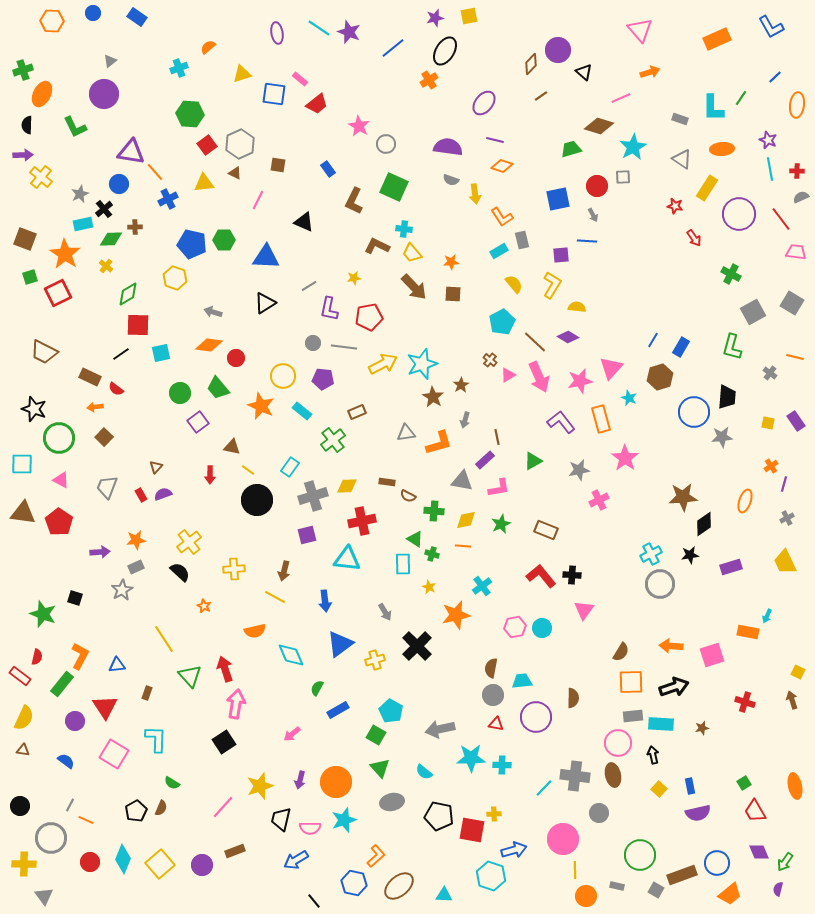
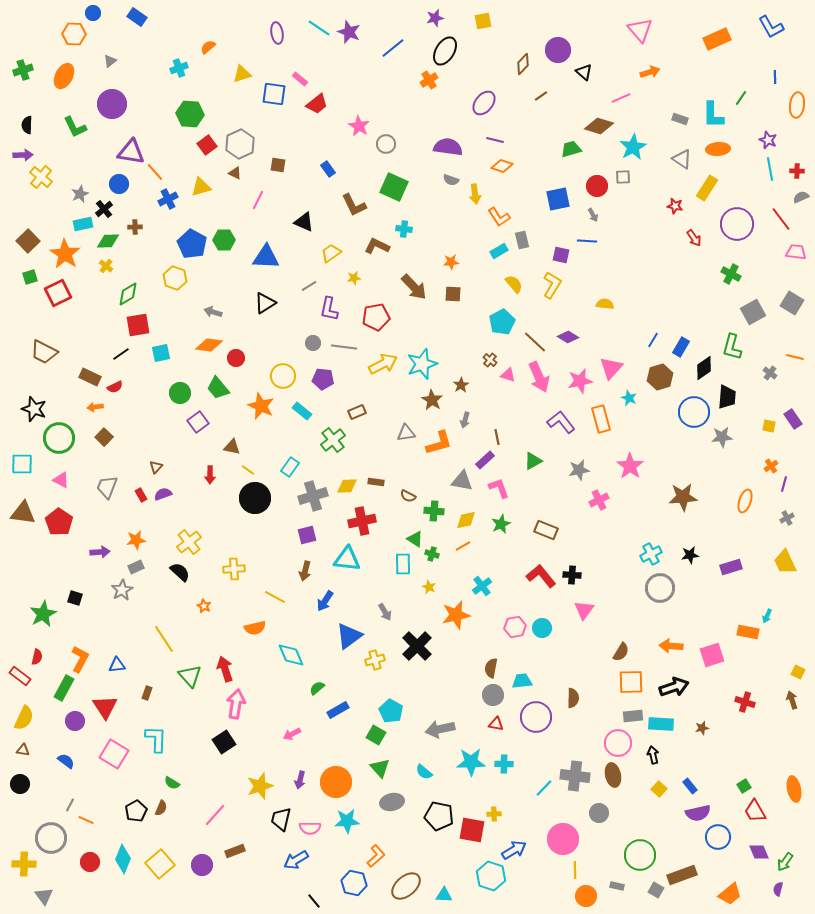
yellow square at (469, 16): moved 14 px right, 5 px down
orange hexagon at (52, 21): moved 22 px right, 13 px down
brown diamond at (531, 64): moved 8 px left
blue line at (775, 77): rotated 48 degrees counterclockwise
orange ellipse at (42, 94): moved 22 px right, 18 px up
purple circle at (104, 94): moved 8 px right, 10 px down
cyan L-shape at (713, 108): moved 7 px down
orange ellipse at (722, 149): moved 4 px left
yellow triangle at (204, 183): moved 3 px left, 4 px down; rotated 10 degrees counterclockwise
brown L-shape at (354, 201): moved 4 px down; rotated 52 degrees counterclockwise
purple circle at (739, 214): moved 2 px left, 10 px down
orange L-shape at (502, 217): moved 3 px left
brown square at (25, 239): moved 3 px right, 2 px down; rotated 25 degrees clockwise
green diamond at (111, 239): moved 3 px left, 2 px down
blue pentagon at (192, 244): rotated 16 degrees clockwise
yellow trapezoid at (412, 253): moved 81 px left; rotated 95 degrees clockwise
purple square at (561, 255): rotated 18 degrees clockwise
yellow semicircle at (577, 307): moved 28 px right, 3 px up
red pentagon at (369, 317): moved 7 px right
red square at (138, 325): rotated 10 degrees counterclockwise
pink triangle at (508, 375): rotated 49 degrees clockwise
red semicircle at (116, 389): moved 1 px left, 2 px up; rotated 63 degrees counterclockwise
brown star at (433, 397): moved 1 px left, 3 px down
purple rectangle at (796, 421): moved 3 px left, 2 px up
yellow square at (768, 423): moved 1 px right, 3 px down
pink star at (625, 458): moved 5 px right, 8 px down
brown rectangle at (387, 482): moved 11 px left
pink L-shape at (499, 488): rotated 100 degrees counterclockwise
black circle at (257, 500): moved 2 px left, 2 px up
black diamond at (704, 524): moved 156 px up
orange line at (463, 546): rotated 35 degrees counterclockwise
brown arrow at (284, 571): moved 21 px right
gray circle at (660, 584): moved 4 px down
blue arrow at (325, 601): rotated 40 degrees clockwise
green star at (43, 614): rotated 24 degrees clockwise
orange semicircle at (255, 631): moved 3 px up
blue triangle at (340, 644): moved 9 px right, 8 px up
orange L-shape at (80, 656): moved 3 px down
green rectangle at (62, 684): moved 2 px right, 4 px down; rotated 10 degrees counterclockwise
green semicircle at (317, 688): rotated 21 degrees clockwise
pink arrow at (292, 734): rotated 12 degrees clockwise
cyan star at (471, 758): moved 4 px down
cyan cross at (502, 765): moved 2 px right, 1 px up
green square at (744, 783): moved 3 px down
blue rectangle at (690, 786): rotated 28 degrees counterclockwise
orange ellipse at (795, 786): moved 1 px left, 3 px down
black circle at (20, 806): moved 22 px up
pink line at (223, 807): moved 8 px left, 8 px down
cyan star at (344, 820): moved 3 px right, 1 px down; rotated 15 degrees clockwise
blue arrow at (514, 850): rotated 15 degrees counterclockwise
blue circle at (717, 863): moved 1 px right, 26 px up
brown ellipse at (399, 886): moved 7 px right
